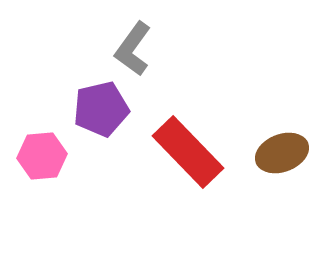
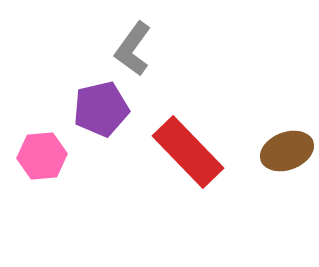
brown ellipse: moved 5 px right, 2 px up
